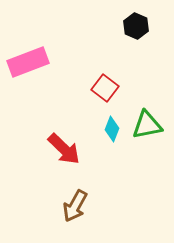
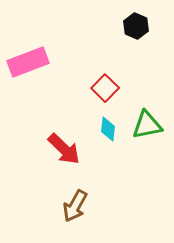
red square: rotated 8 degrees clockwise
cyan diamond: moved 4 px left; rotated 15 degrees counterclockwise
